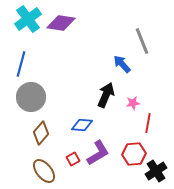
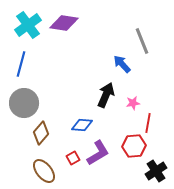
cyan cross: moved 6 px down
purple diamond: moved 3 px right
gray circle: moved 7 px left, 6 px down
red hexagon: moved 8 px up
red square: moved 1 px up
